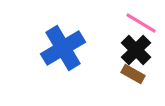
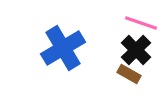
pink line: rotated 12 degrees counterclockwise
brown rectangle: moved 4 px left
